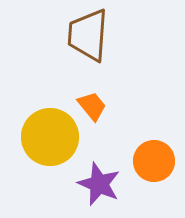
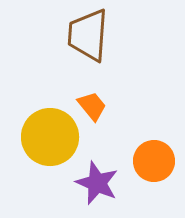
purple star: moved 2 px left, 1 px up
